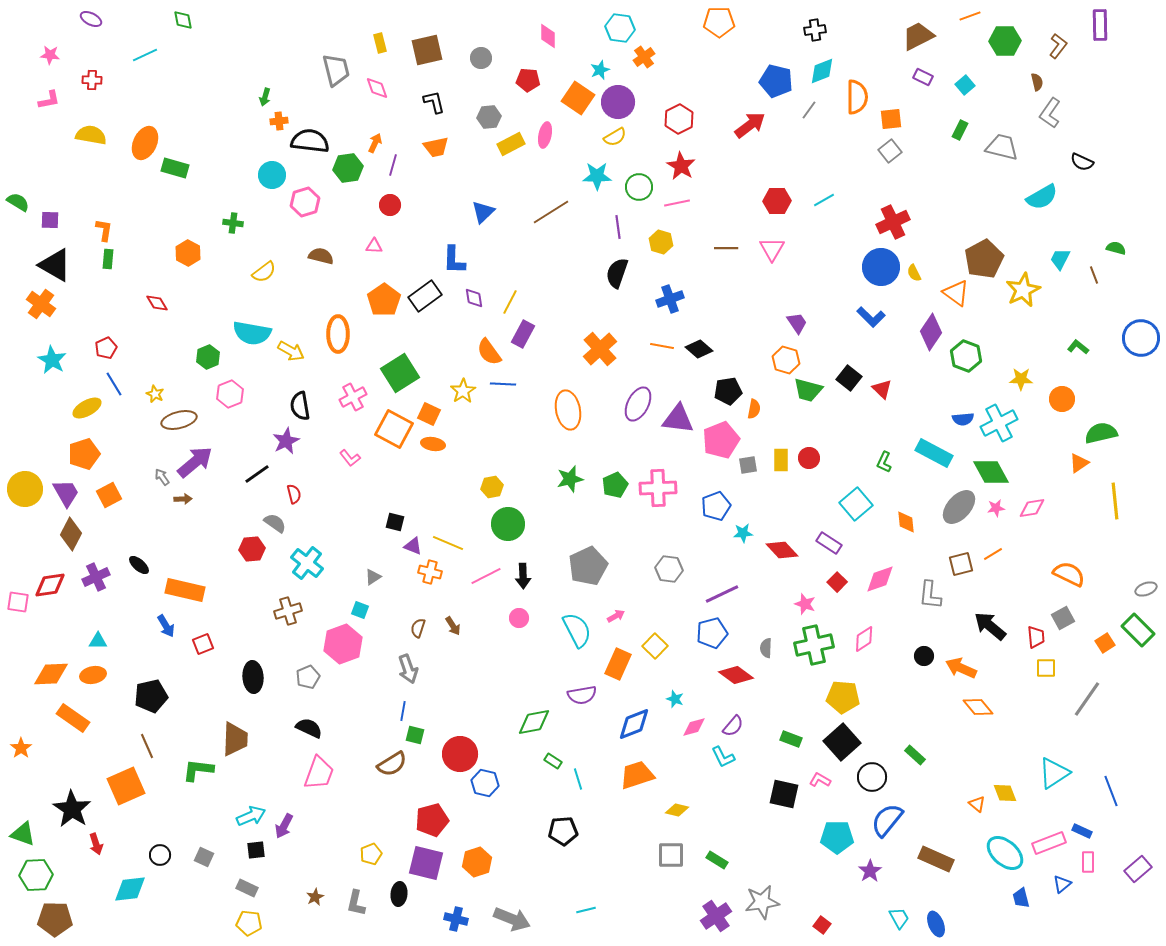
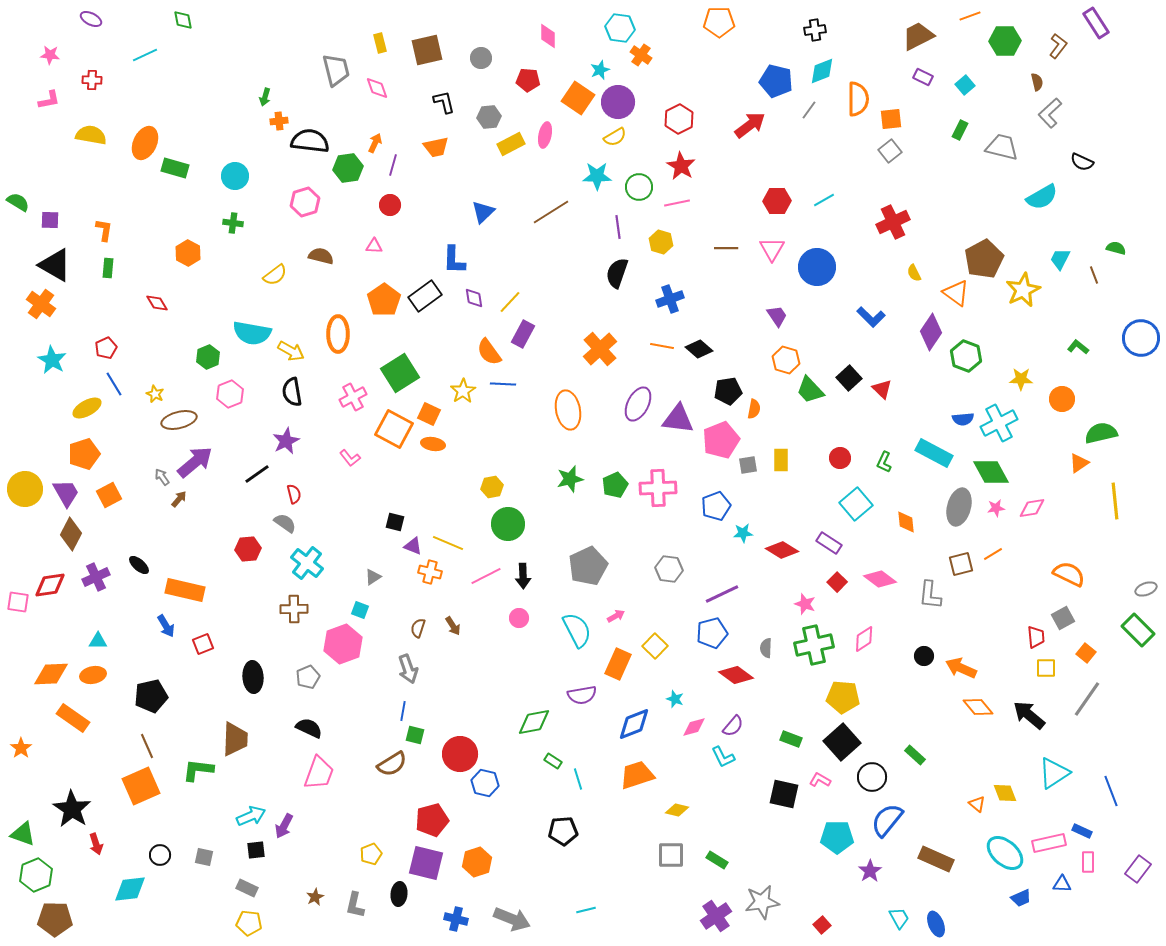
purple rectangle at (1100, 25): moved 4 px left, 2 px up; rotated 32 degrees counterclockwise
orange cross at (644, 57): moved 3 px left, 2 px up; rotated 20 degrees counterclockwise
orange semicircle at (857, 97): moved 1 px right, 2 px down
black L-shape at (434, 102): moved 10 px right
gray L-shape at (1050, 113): rotated 12 degrees clockwise
cyan circle at (272, 175): moved 37 px left, 1 px down
green rectangle at (108, 259): moved 9 px down
blue circle at (881, 267): moved 64 px left
yellow semicircle at (264, 272): moved 11 px right, 3 px down
yellow line at (510, 302): rotated 15 degrees clockwise
purple trapezoid at (797, 323): moved 20 px left, 7 px up
black square at (849, 378): rotated 10 degrees clockwise
green trapezoid at (808, 390): moved 2 px right; rotated 32 degrees clockwise
black semicircle at (300, 406): moved 8 px left, 14 px up
red circle at (809, 458): moved 31 px right
brown arrow at (183, 499): moved 4 px left; rotated 48 degrees counterclockwise
gray ellipse at (959, 507): rotated 27 degrees counterclockwise
gray semicircle at (275, 523): moved 10 px right
red hexagon at (252, 549): moved 4 px left
red diamond at (782, 550): rotated 16 degrees counterclockwise
pink diamond at (880, 579): rotated 56 degrees clockwise
brown cross at (288, 611): moved 6 px right, 2 px up; rotated 16 degrees clockwise
black arrow at (990, 626): moved 39 px right, 89 px down
orange square at (1105, 643): moved 19 px left, 10 px down; rotated 18 degrees counterclockwise
orange square at (126, 786): moved 15 px right
pink rectangle at (1049, 843): rotated 8 degrees clockwise
gray square at (204, 857): rotated 12 degrees counterclockwise
purple rectangle at (1138, 869): rotated 12 degrees counterclockwise
green hexagon at (36, 875): rotated 20 degrees counterclockwise
blue triangle at (1062, 884): rotated 42 degrees clockwise
blue trapezoid at (1021, 898): rotated 100 degrees counterclockwise
gray L-shape at (356, 903): moved 1 px left, 2 px down
red square at (822, 925): rotated 12 degrees clockwise
